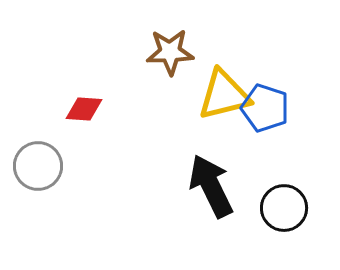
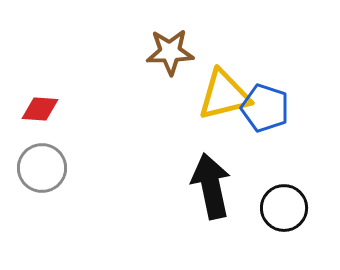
red diamond: moved 44 px left
gray circle: moved 4 px right, 2 px down
black arrow: rotated 14 degrees clockwise
